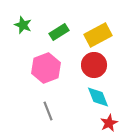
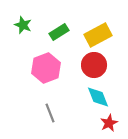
gray line: moved 2 px right, 2 px down
